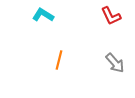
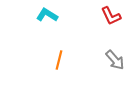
cyan L-shape: moved 4 px right
gray arrow: moved 3 px up
